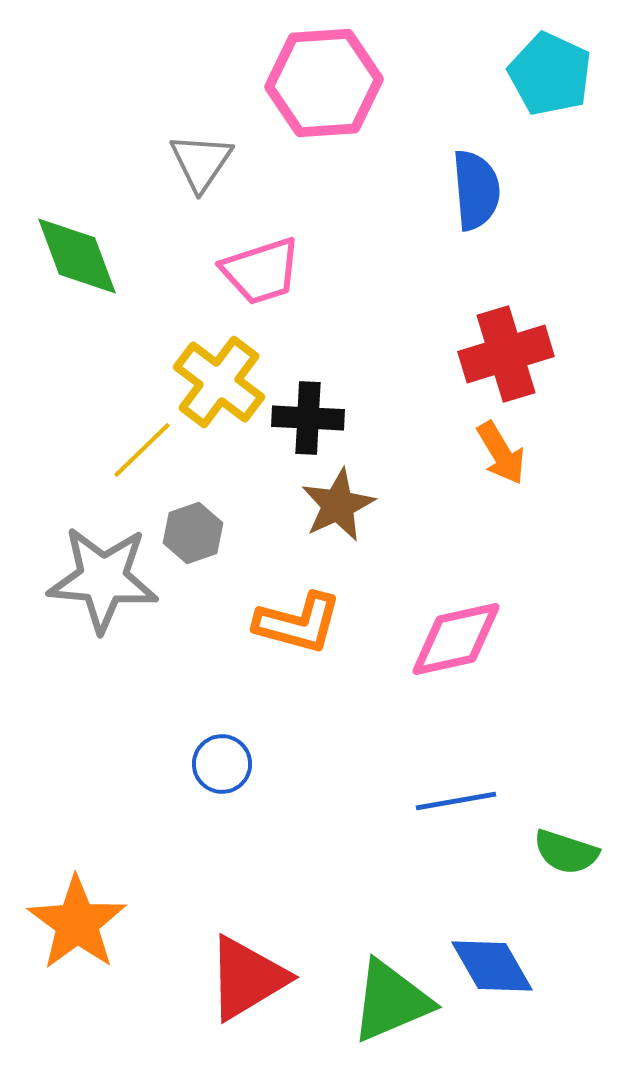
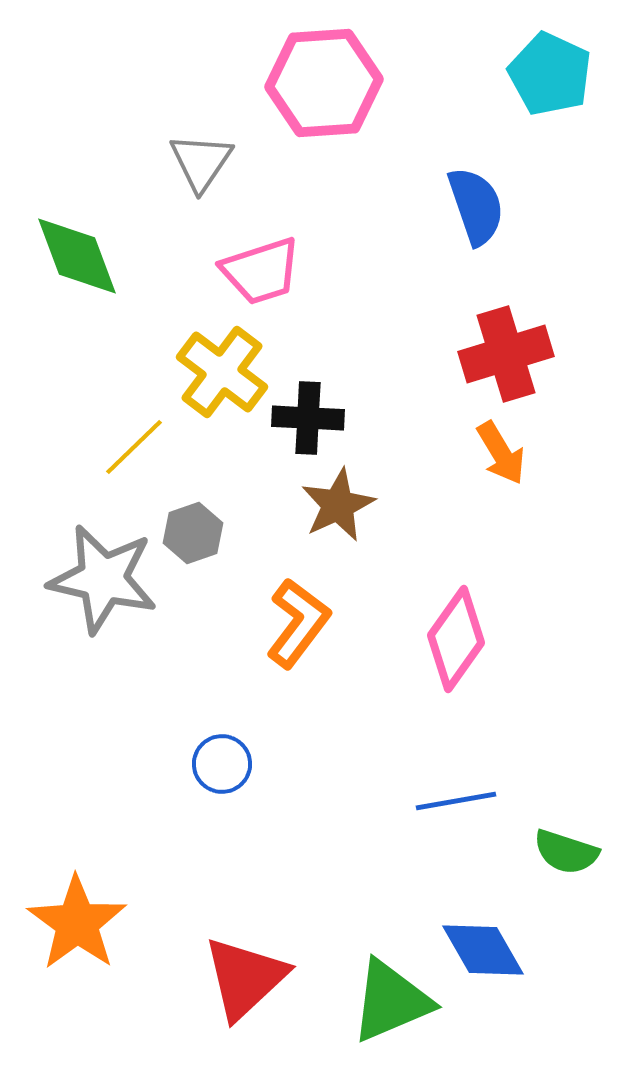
blue semicircle: moved 16 px down; rotated 14 degrees counterclockwise
yellow cross: moved 3 px right, 10 px up
yellow line: moved 8 px left, 3 px up
gray star: rotated 8 degrees clockwise
orange L-shape: rotated 68 degrees counterclockwise
pink diamond: rotated 42 degrees counterclockwise
blue diamond: moved 9 px left, 16 px up
red triangle: moved 2 px left; rotated 12 degrees counterclockwise
